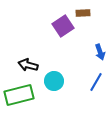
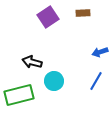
purple square: moved 15 px left, 9 px up
blue arrow: rotated 91 degrees clockwise
black arrow: moved 4 px right, 3 px up
blue line: moved 1 px up
